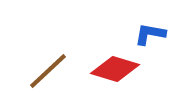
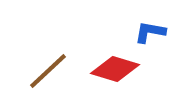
blue L-shape: moved 2 px up
